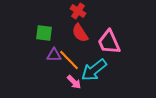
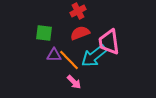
red cross: rotated 28 degrees clockwise
red semicircle: rotated 102 degrees clockwise
pink trapezoid: rotated 16 degrees clockwise
cyan arrow: moved 14 px up
